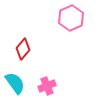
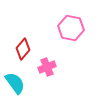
pink hexagon: moved 10 px down; rotated 25 degrees counterclockwise
pink cross: moved 19 px up
